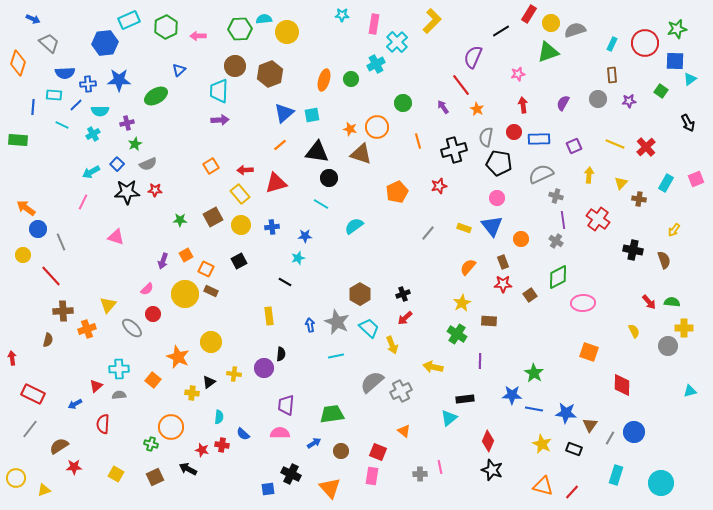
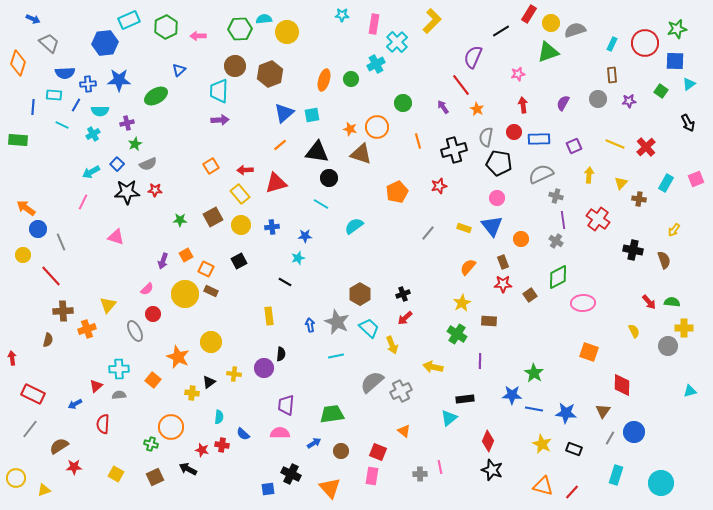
cyan triangle at (690, 79): moved 1 px left, 5 px down
blue line at (76, 105): rotated 16 degrees counterclockwise
gray ellipse at (132, 328): moved 3 px right, 3 px down; rotated 20 degrees clockwise
brown triangle at (590, 425): moved 13 px right, 14 px up
